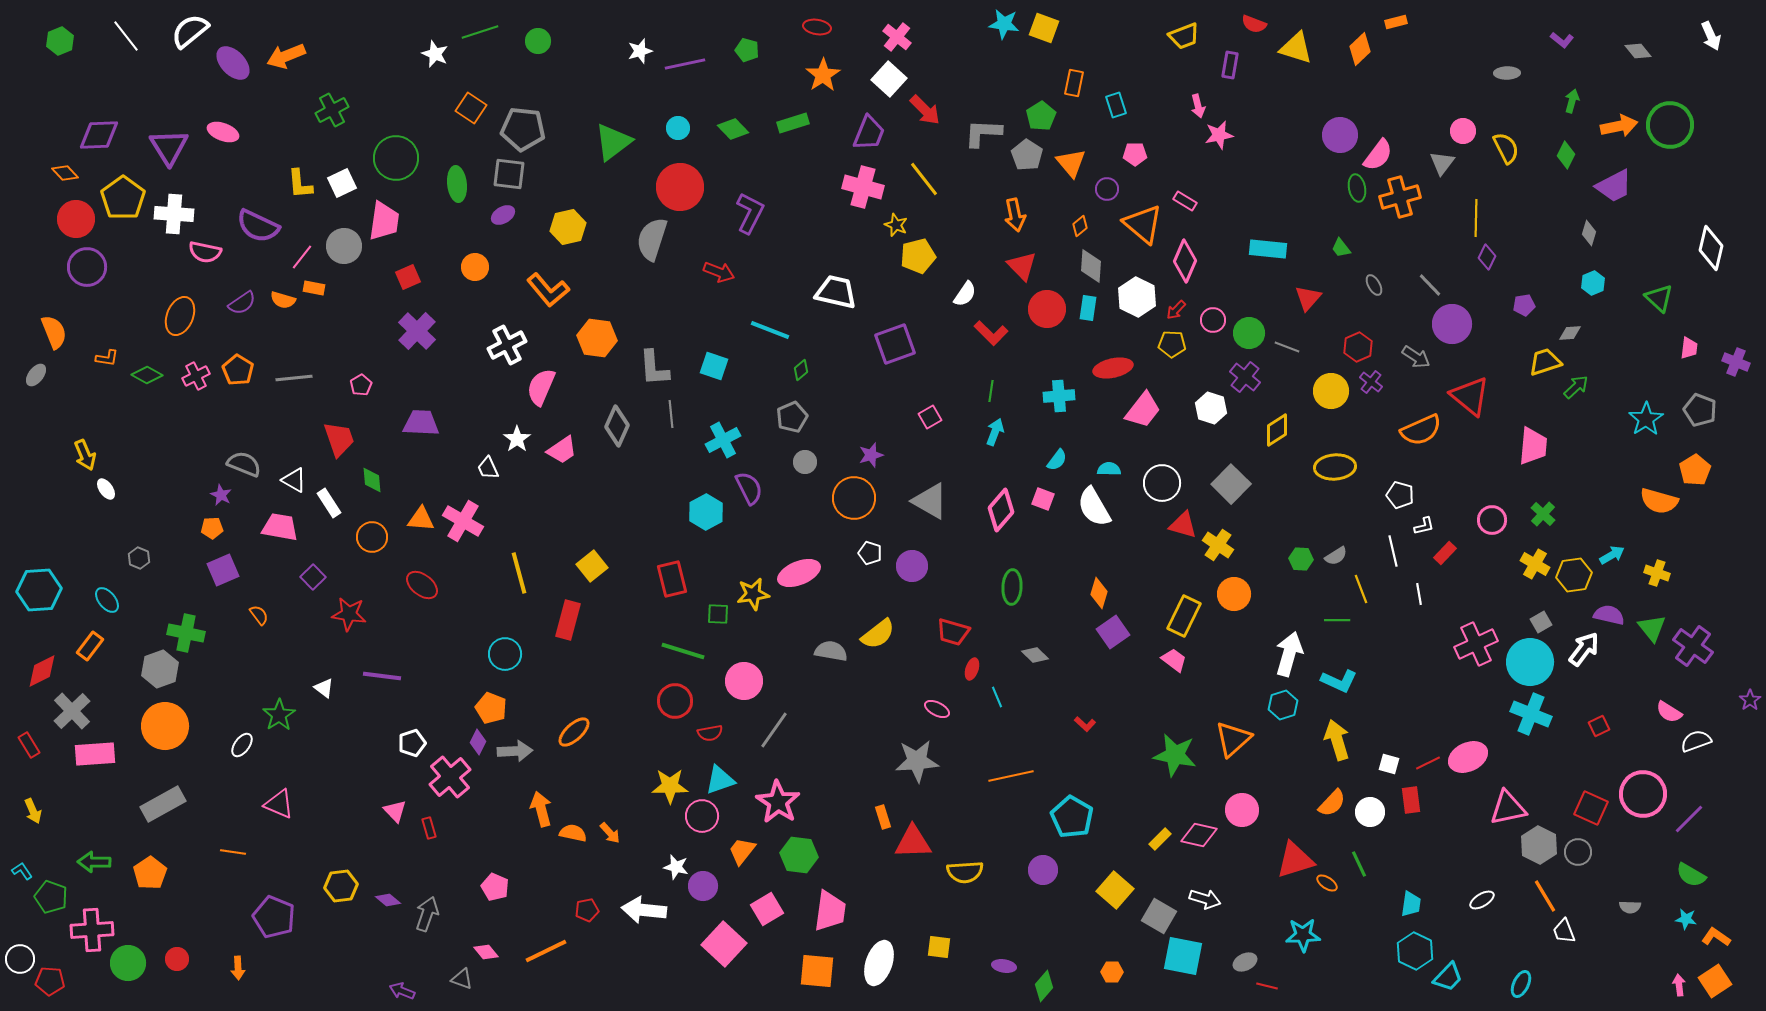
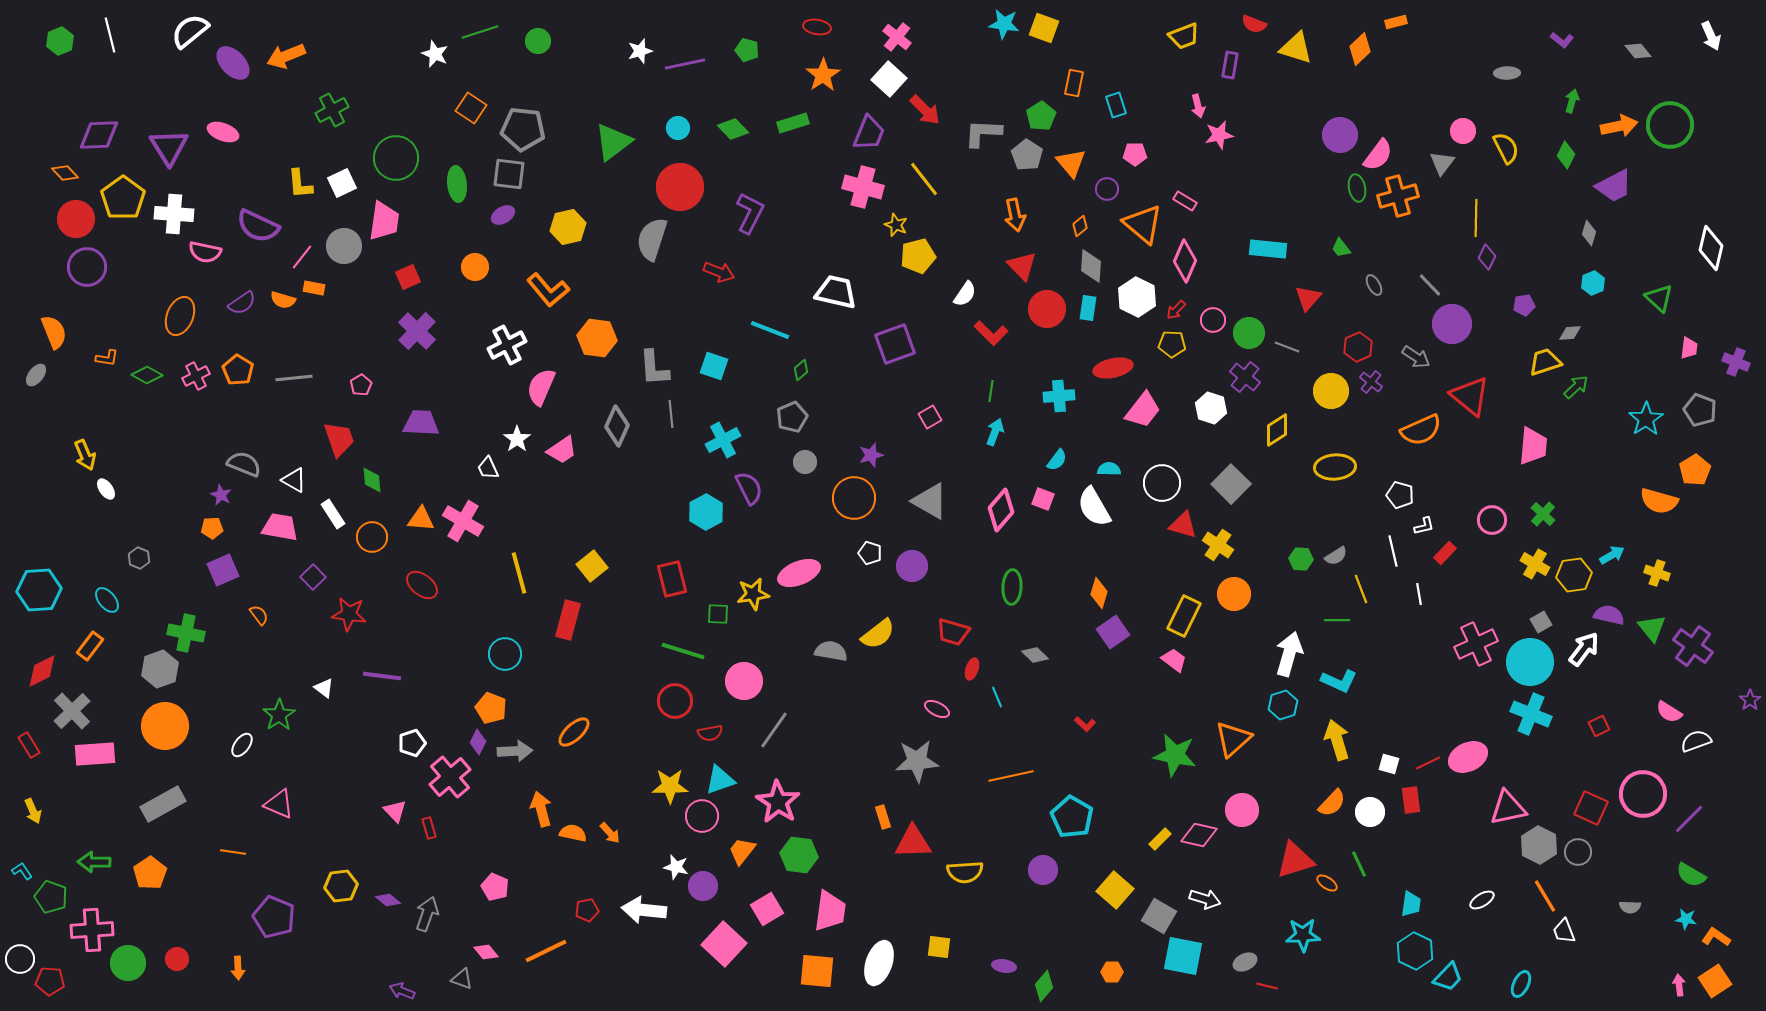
white line at (126, 36): moved 16 px left, 1 px up; rotated 24 degrees clockwise
orange cross at (1400, 197): moved 2 px left, 1 px up
white rectangle at (329, 503): moved 4 px right, 11 px down
